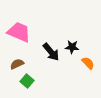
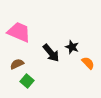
black star: rotated 16 degrees clockwise
black arrow: moved 1 px down
